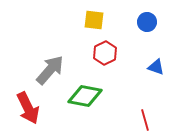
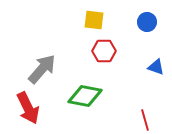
red hexagon: moved 1 px left, 2 px up; rotated 25 degrees clockwise
gray arrow: moved 8 px left, 1 px up
